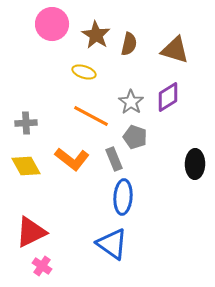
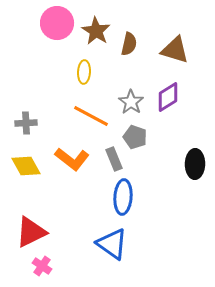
pink circle: moved 5 px right, 1 px up
brown star: moved 4 px up
yellow ellipse: rotated 75 degrees clockwise
